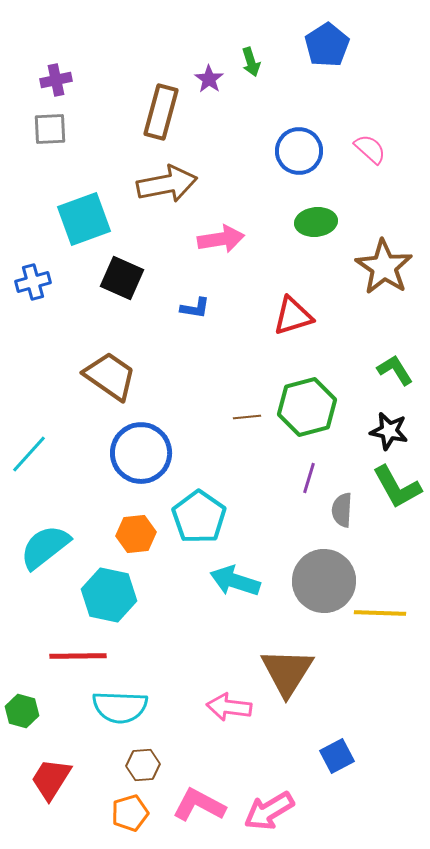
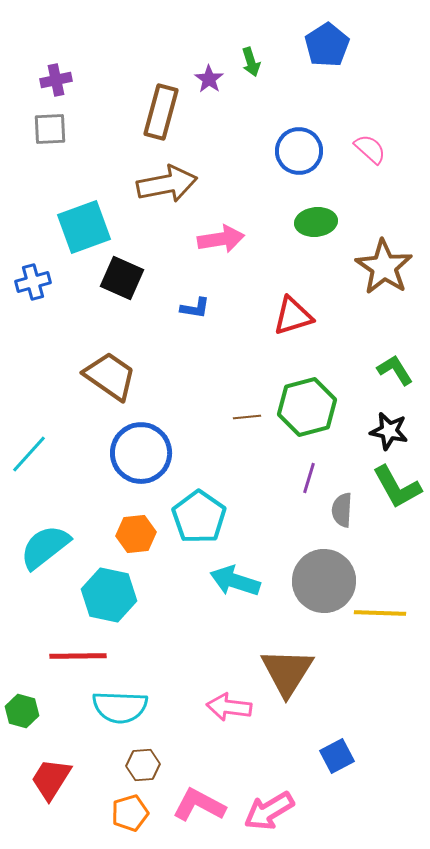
cyan square at (84, 219): moved 8 px down
